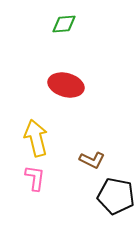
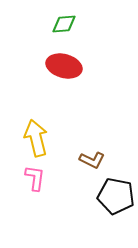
red ellipse: moved 2 px left, 19 px up
